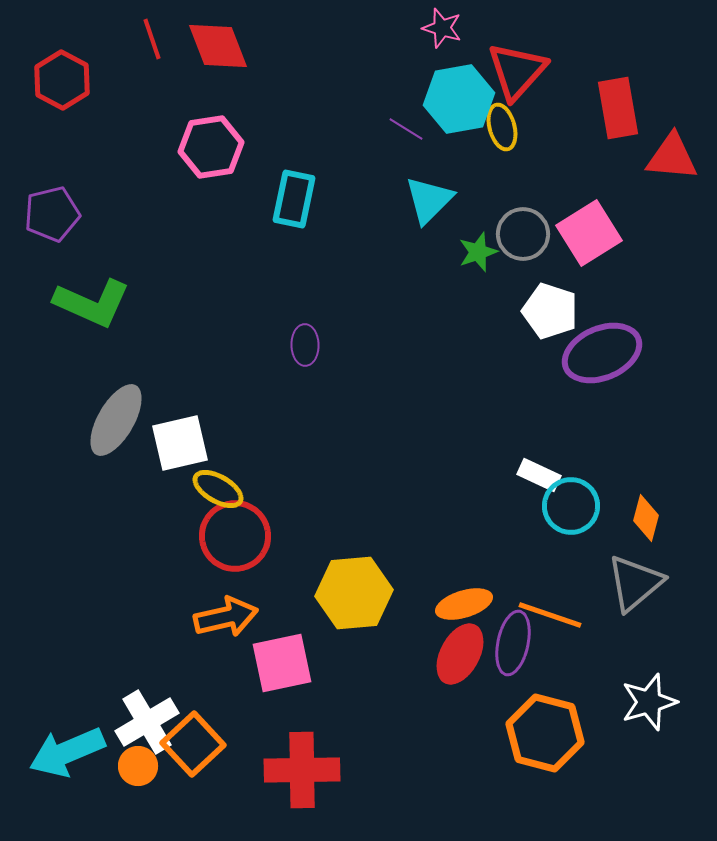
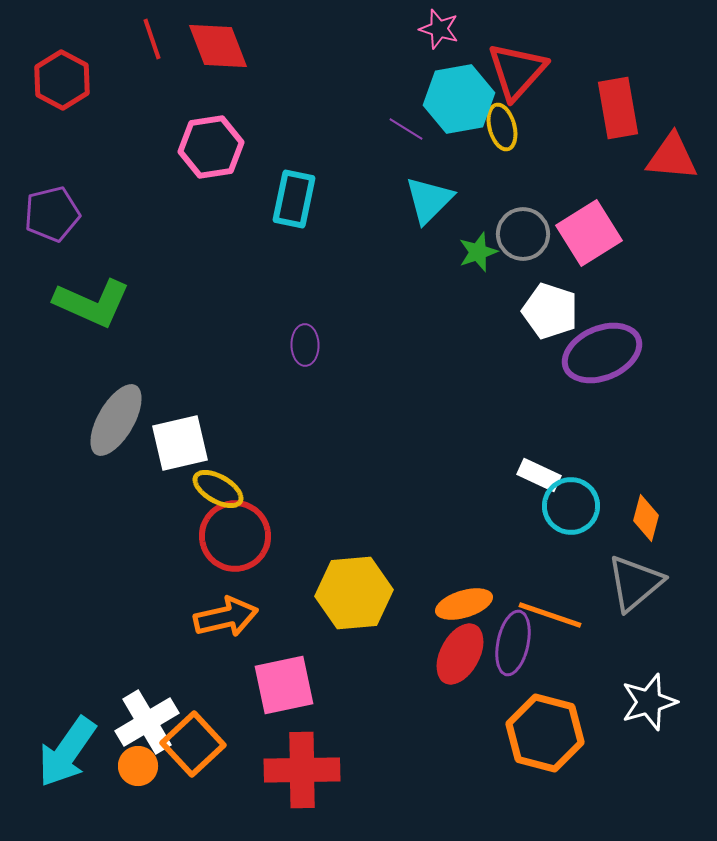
pink star at (442, 28): moved 3 px left, 1 px down
pink square at (282, 663): moved 2 px right, 22 px down
cyan arrow at (67, 752): rotated 32 degrees counterclockwise
